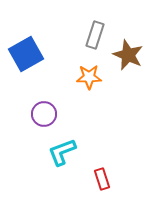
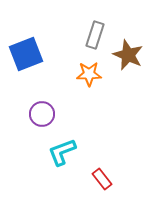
blue square: rotated 8 degrees clockwise
orange star: moved 3 px up
purple circle: moved 2 px left
red rectangle: rotated 20 degrees counterclockwise
